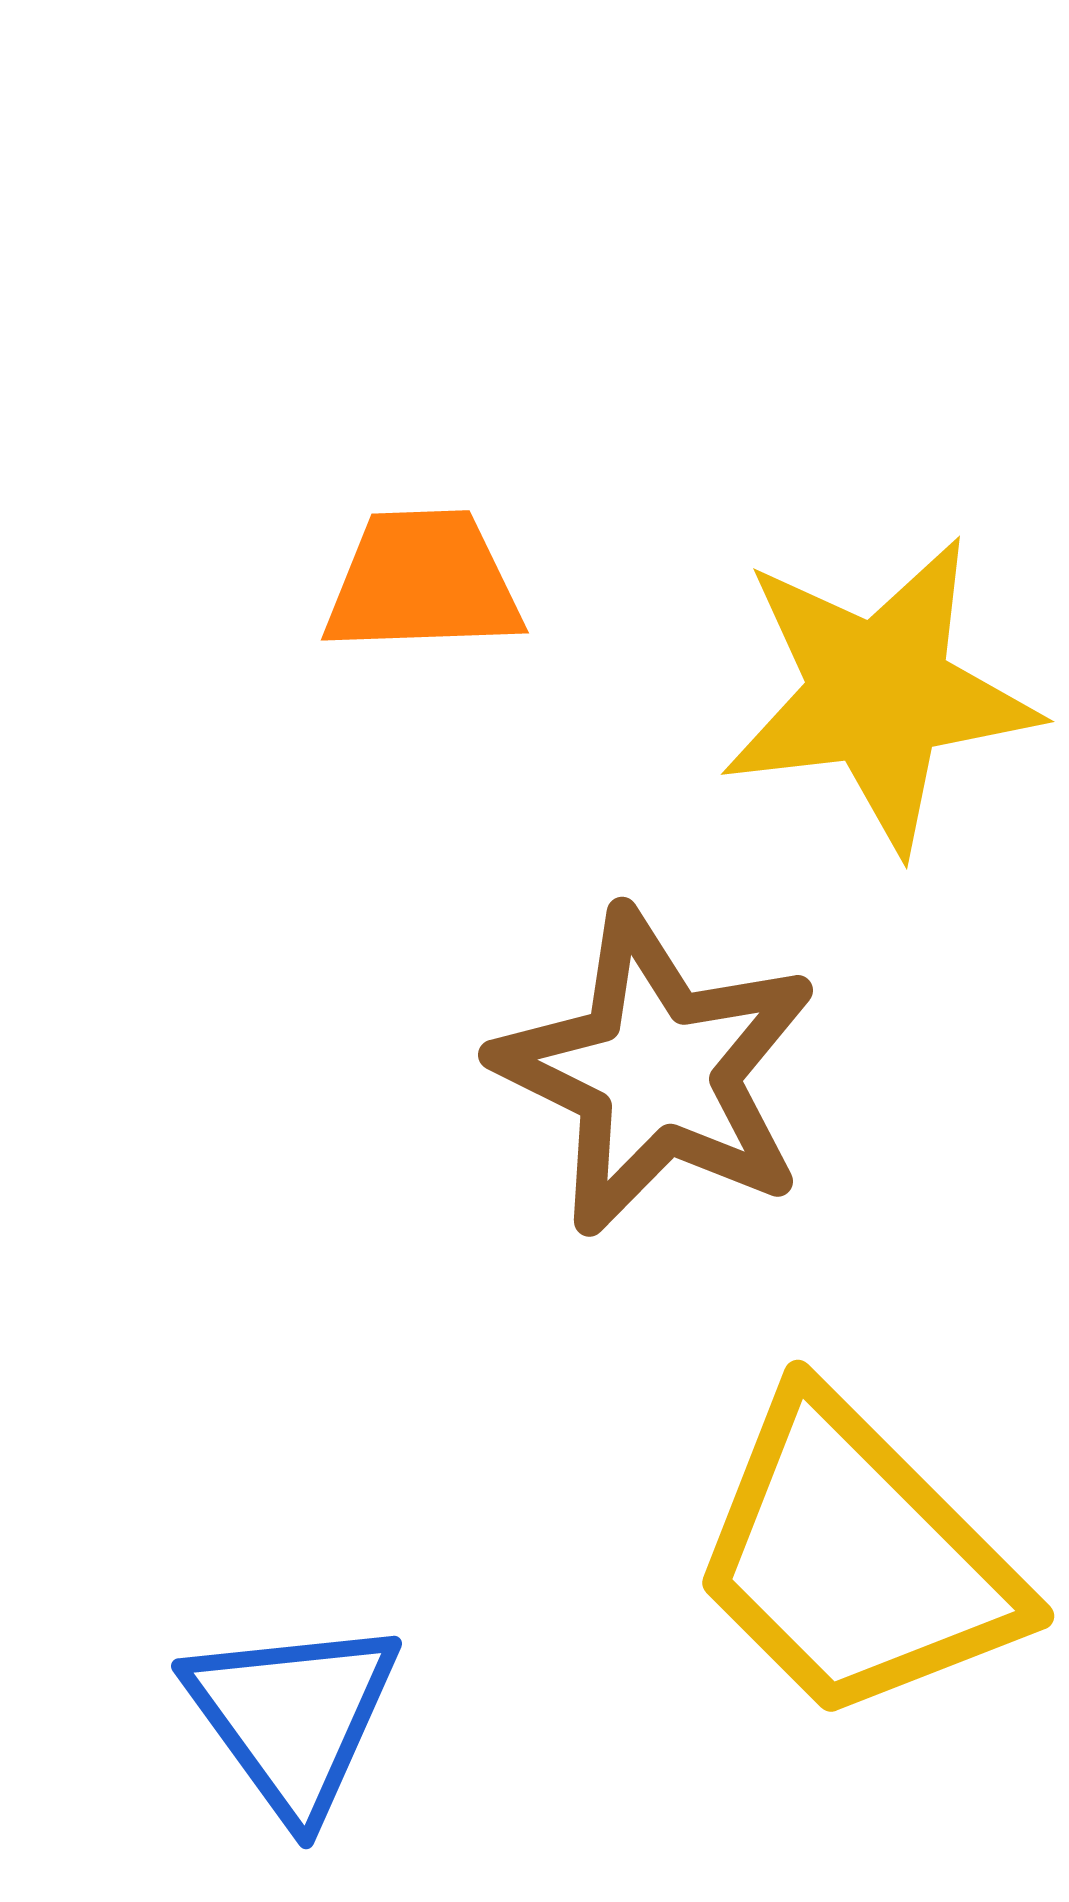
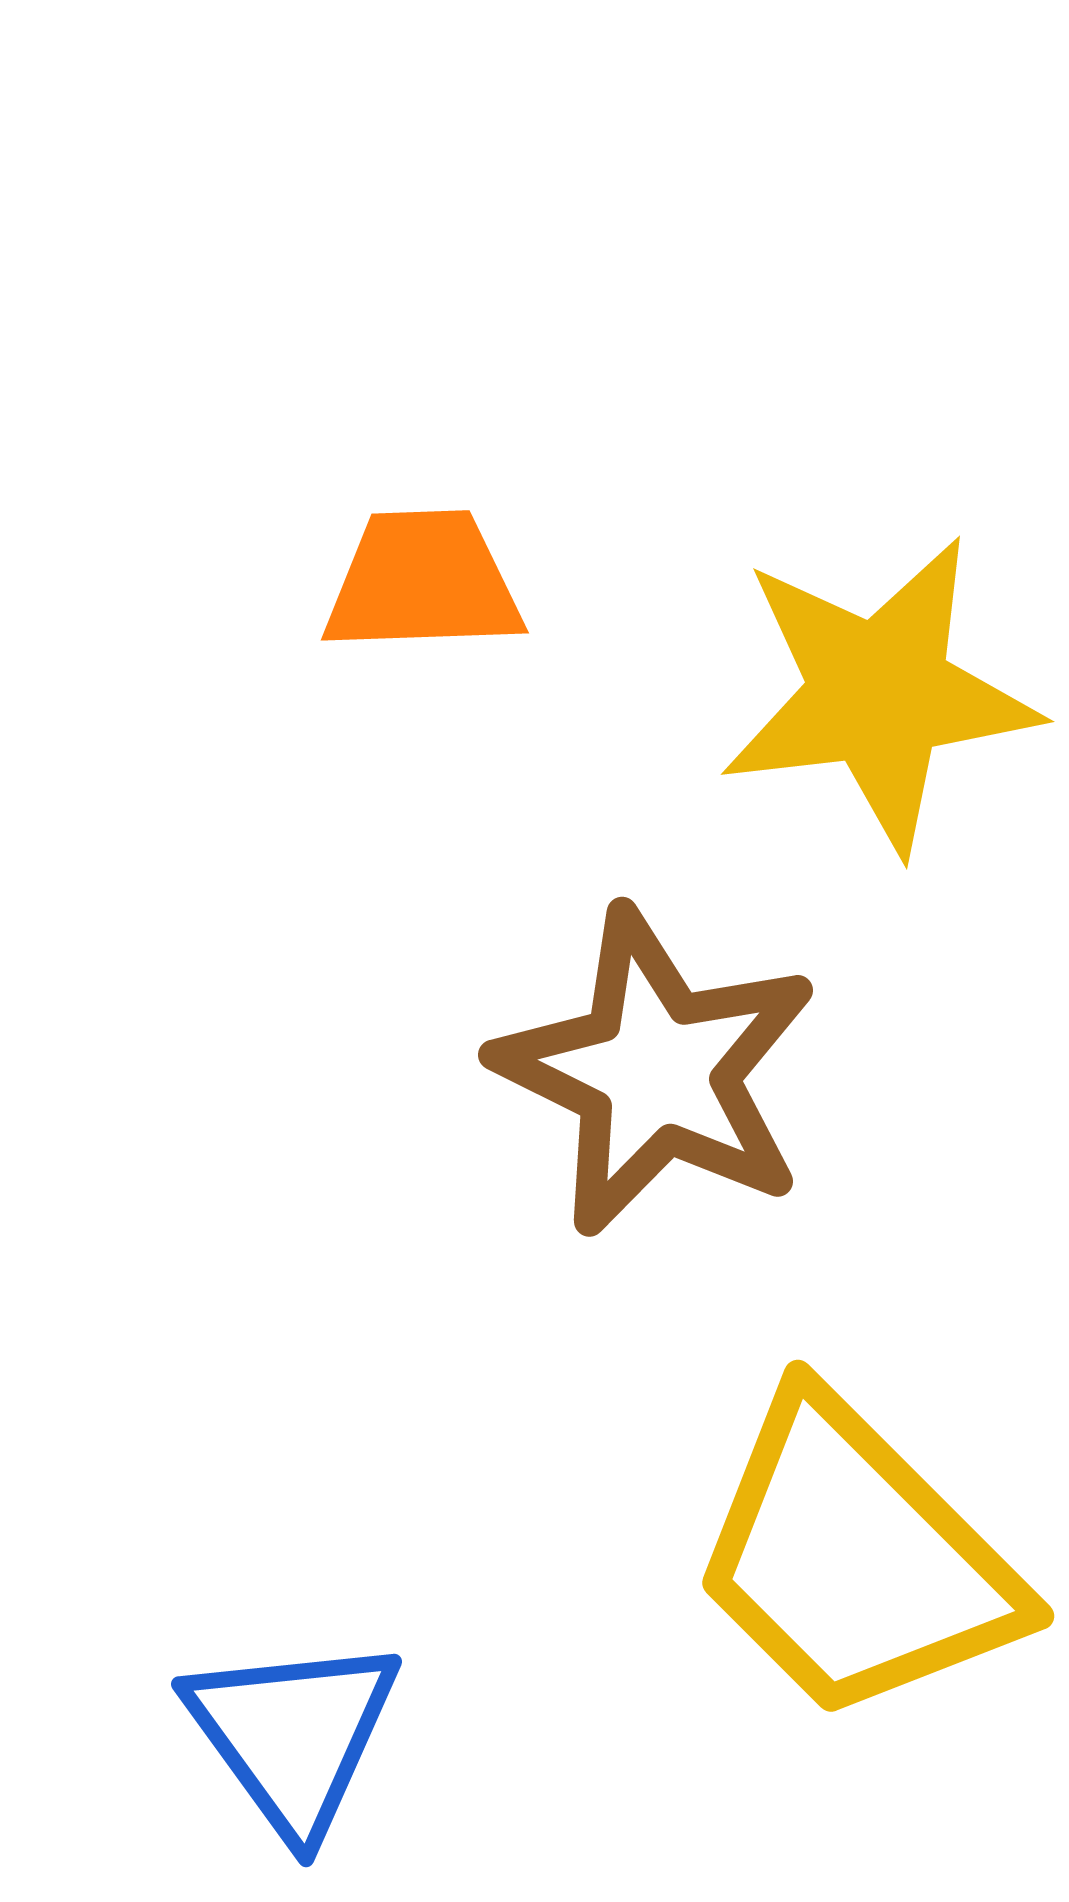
blue triangle: moved 18 px down
